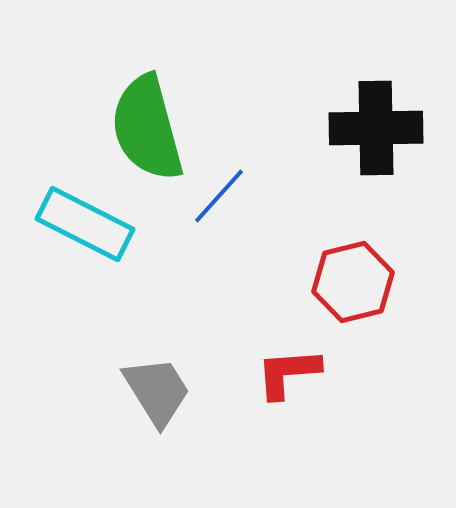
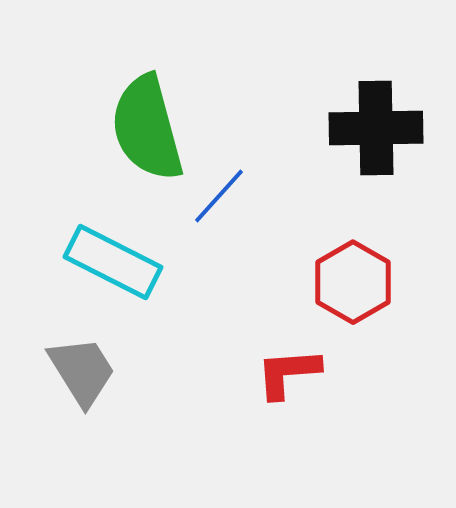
cyan rectangle: moved 28 px right, 38 px down
red hexagon: rotated 16 degrees counterclockwise
gray trapezoid: moved 75 px left, 20 px up
